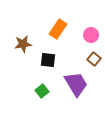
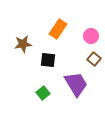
pink circle: moved 1 px down
green square: moved 1 px right, 2 px down
